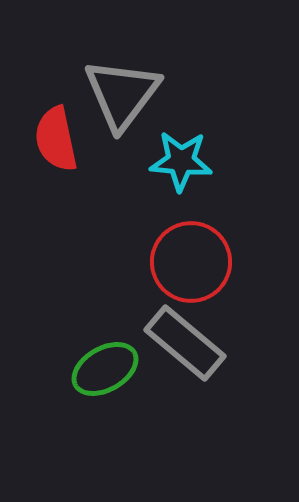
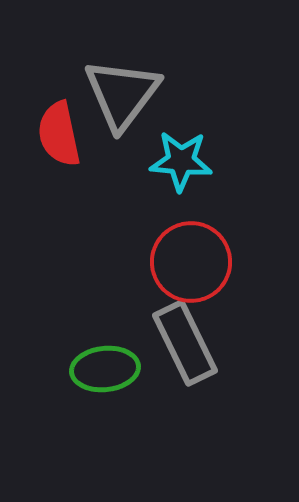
red semicircle: moved 3 px right, 5 px up
gray rectangle: rotated 24 degrees clockwise
green ellipse: rotated 24 degrees clockwise
